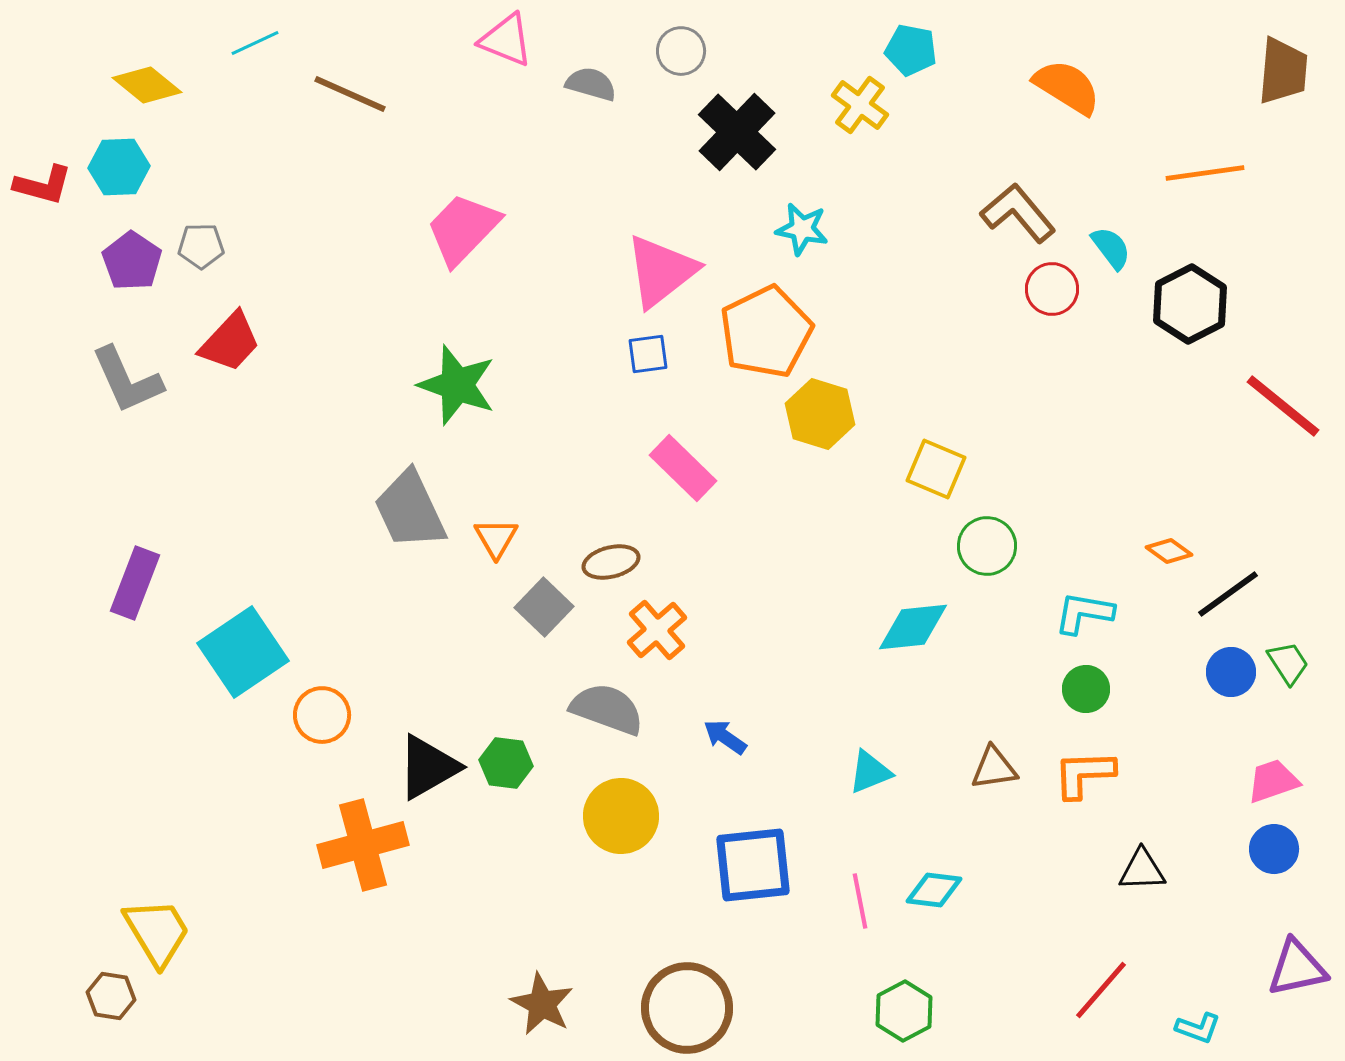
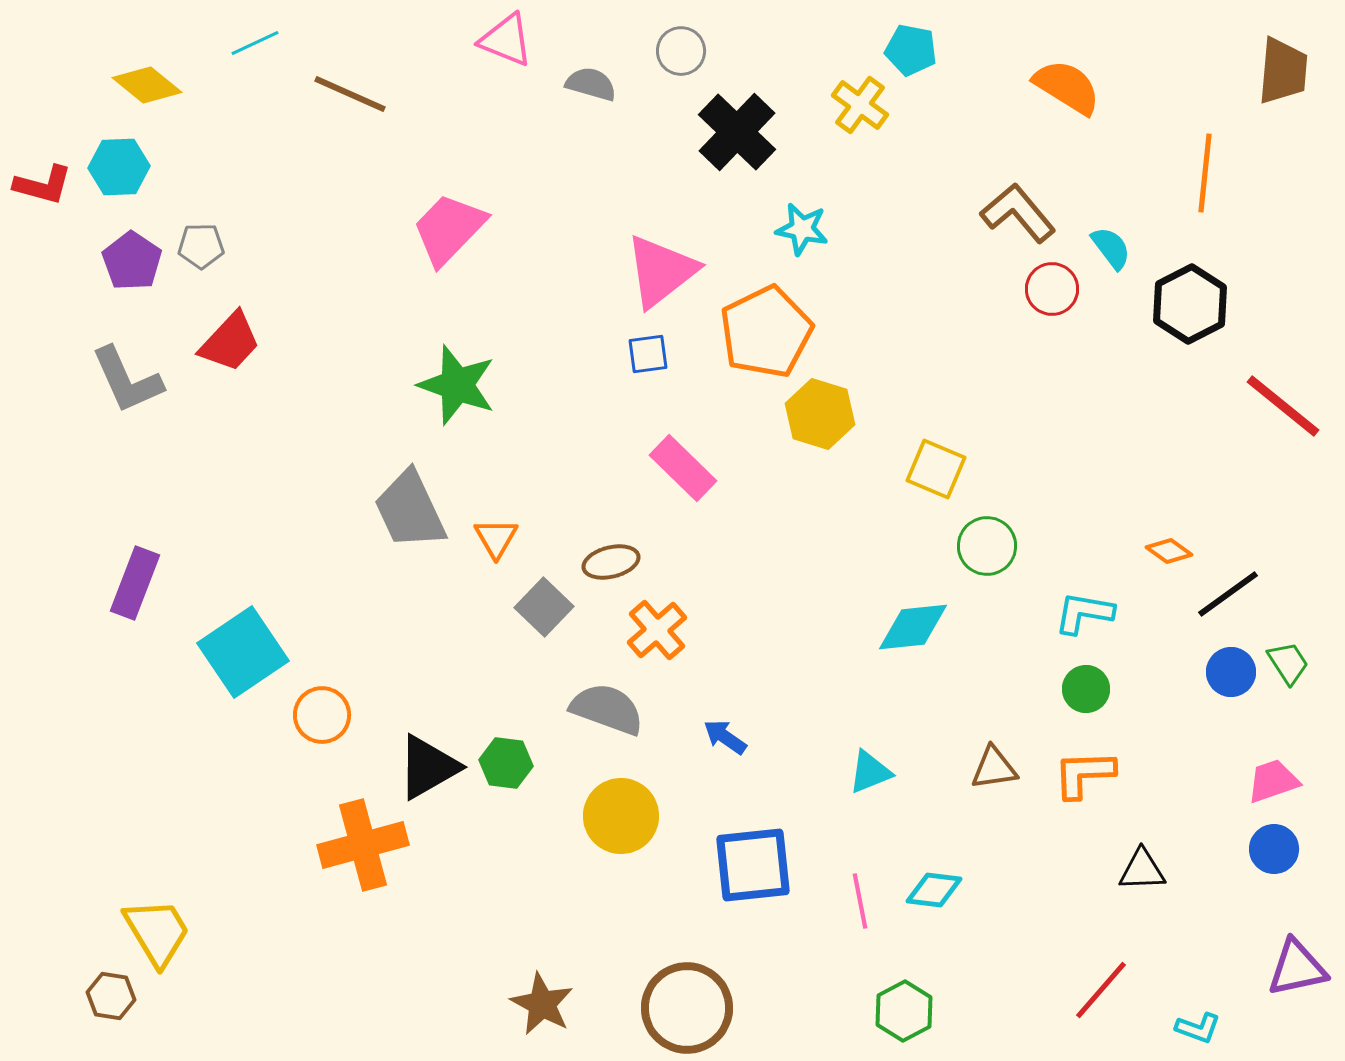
orange line at (1205, 173): rotated 76 degrees counterclockwise
pink trapezoid at (463, 229): moved 14 px left
